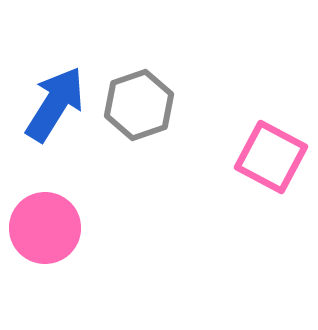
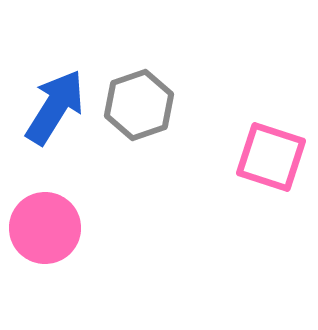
blue arrow: moved 3 px down
pink square: rotated 10 degrees counterclockwise
